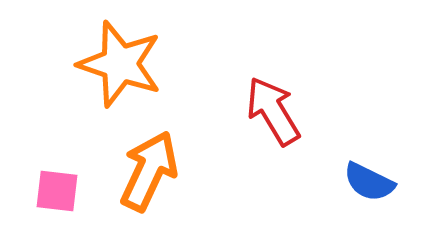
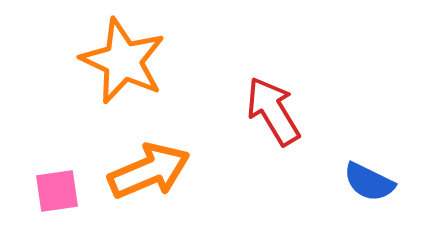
orange star: moved 3 px right, 3 px up; rotated 6 degrees clockwise
orange arrow: rotated 42 degrees clockwise
pink square: rotated 15 degrees counterclockwise
